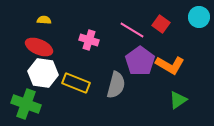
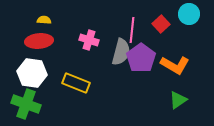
cyan circle: moved 10 px left, 3 px up
red square: rotated 12 degrees clockwise
pink line: rotated 65 degrees clockwise
red ellipse: moved 6 px up; rotated 28 degrees counterclockwise
purple pentagon: moved 1 px right, 3 px up
orange L-shape: moved 5 px right
white hexagon: moved 11 px left
gray semicircle: moved 5 px right, 33 px up
